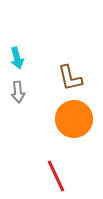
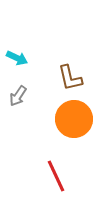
cyan arrow: rotated 50 degrees counterclockwise
gray arrow: moved 4 px down; rotated 40 degrees clockwise
